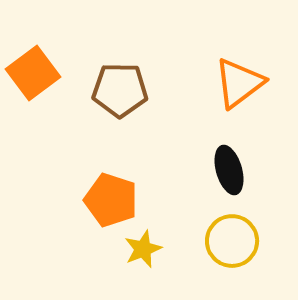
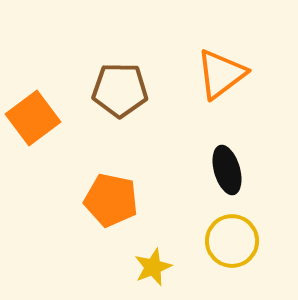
orange square: moved 45 px down
orange triangle: moved 18 px left, 9 px up
black ellipse: moved 2 px left
orange pentagon: rotated 6 degrees counterclockwise
yellow star: moved 10 px right, 18 px down
